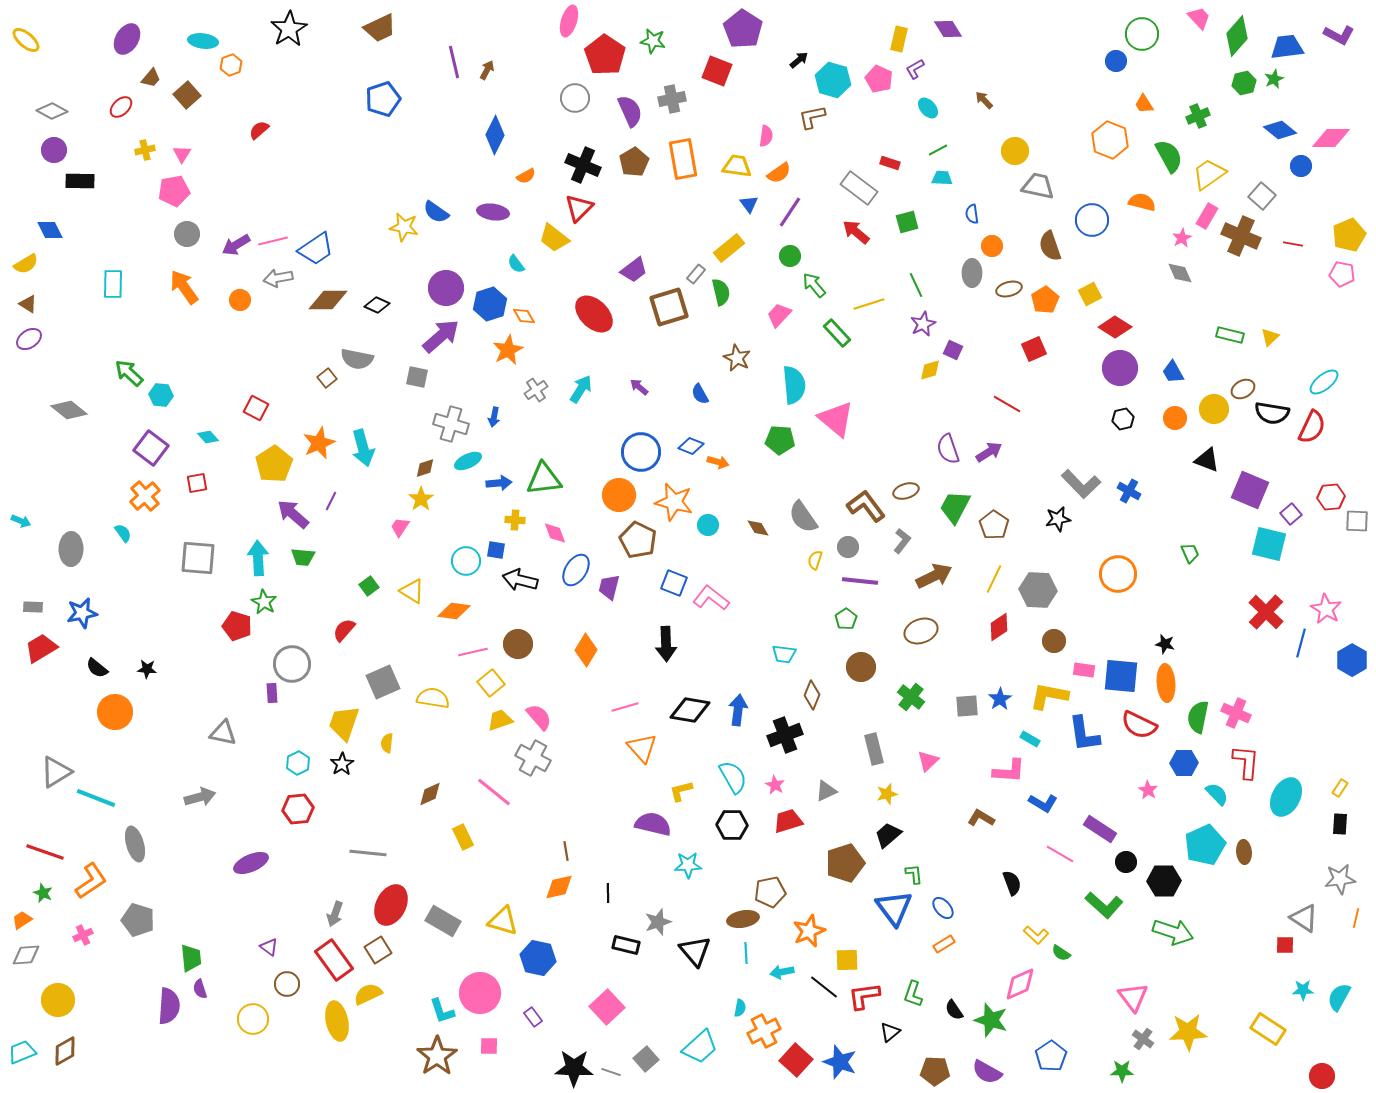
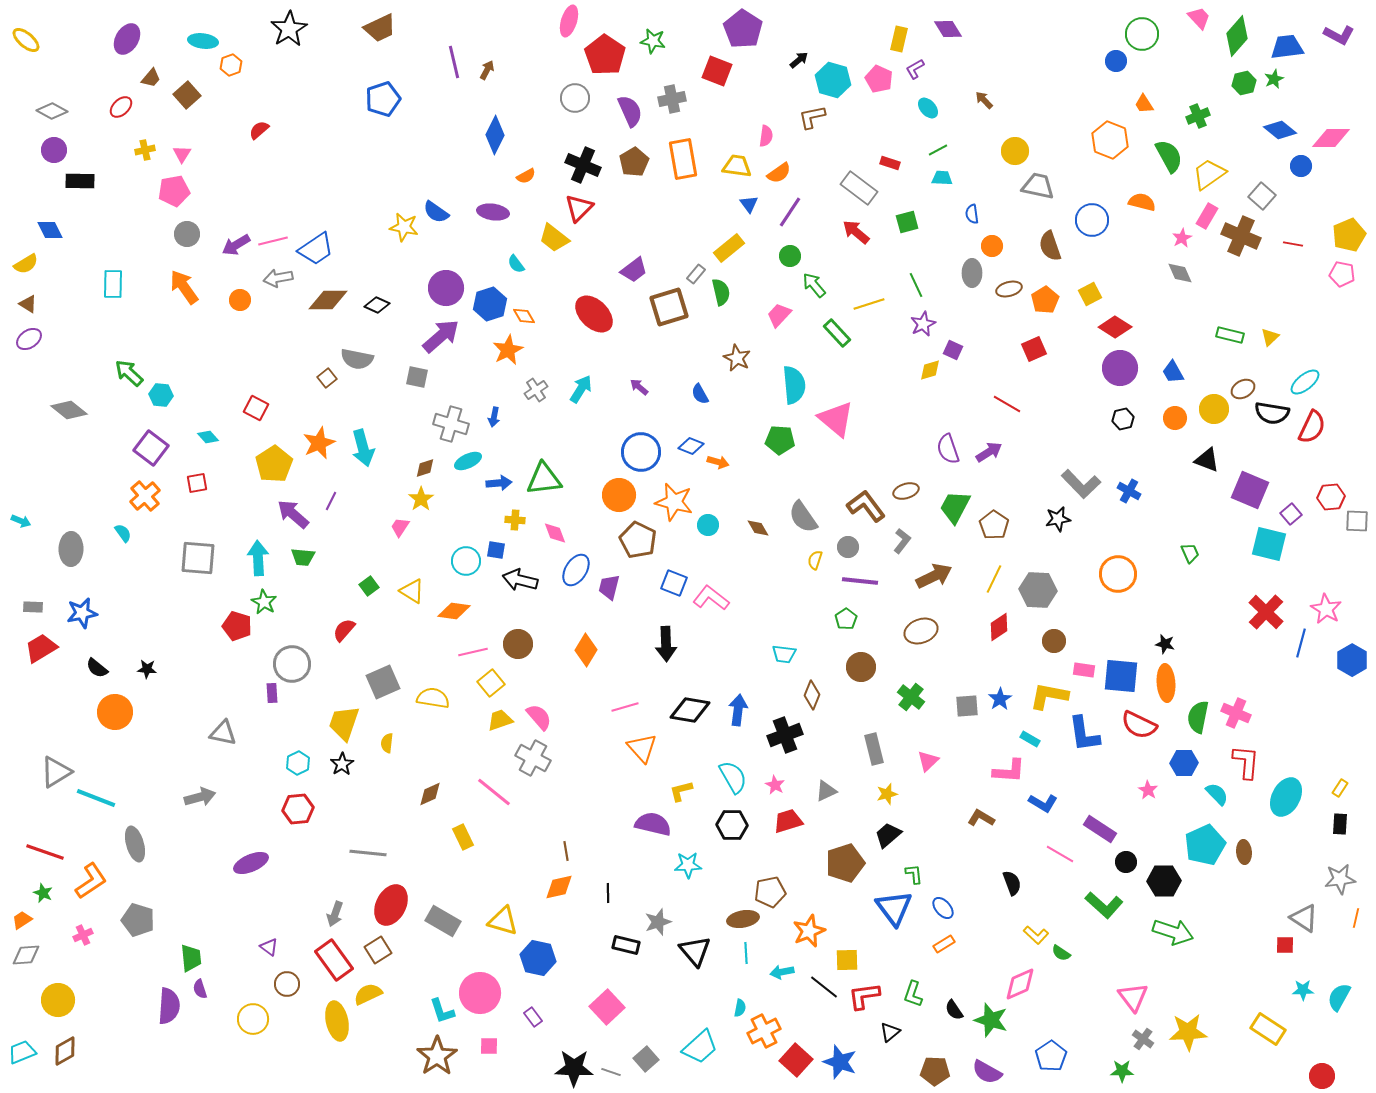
cyan ellipse at (1324, 382): moved 19 px left
